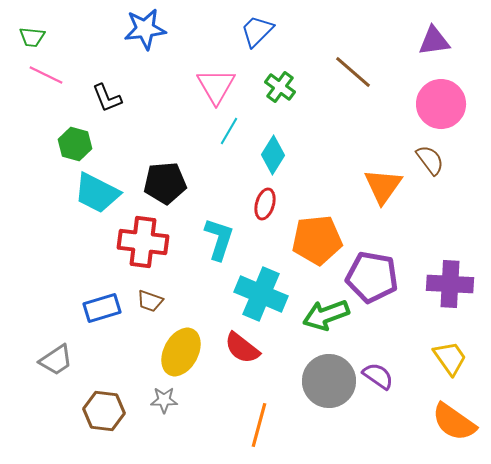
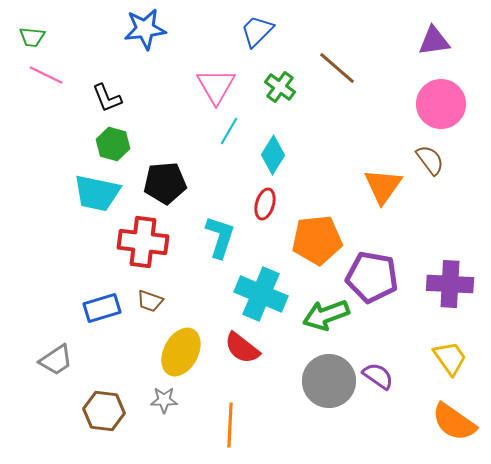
brown line: moved 16 px left, 4 px up
green hexagon: moved 38 px right
cyan trapezoid: rotated 15 degrees counterclockwise
cyan L-shape: moved 1 px right, 2 px up
orange line: moved 29 px left; rotated 12 degrees counterclockwise
